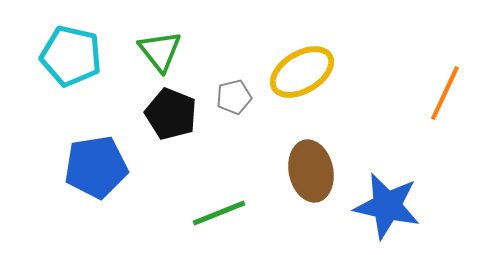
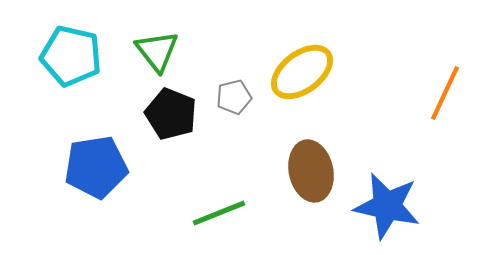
green triangle: moved 3 px left
yellow ellipse: rotated 6 degrees counterclockwise
